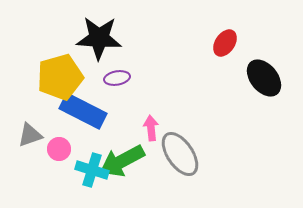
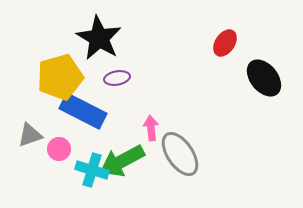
black star: rotated 27 degrees clockwise
